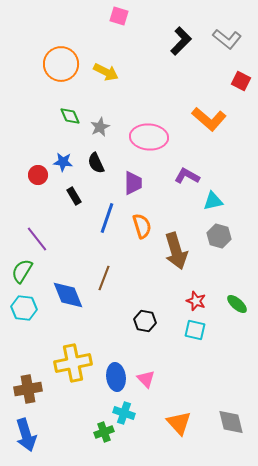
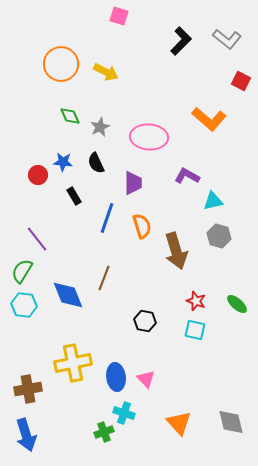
cyan hexagon: moved 3 px up
